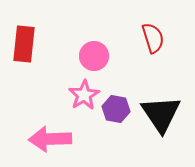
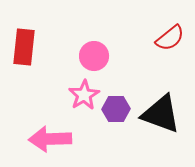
red semicircle: moved 17 px right; rotated 68 degrees clockwise
red rectangle: moved 3 px down
purple hexagon: rotated 12 degrees counterclockwise
black triangle: rotated 36 degrees counterclockwise
